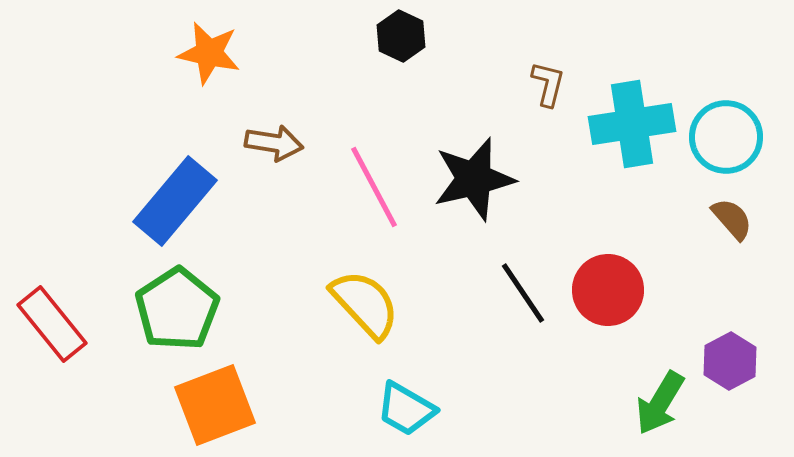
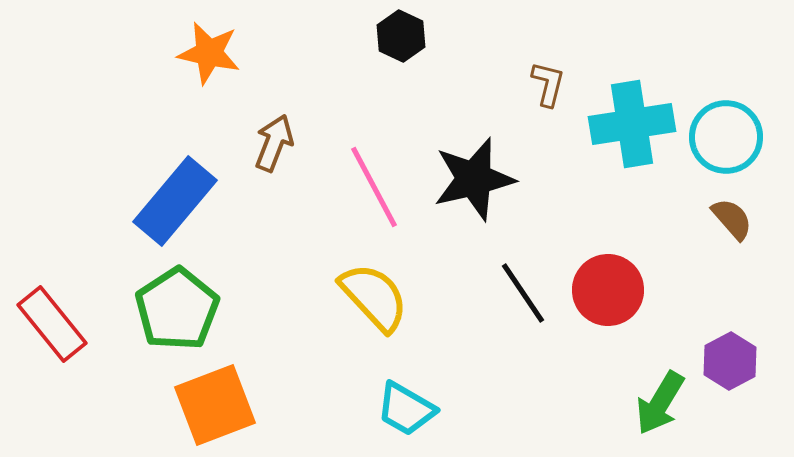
brown arrow: rotated 78 degrees counterclockwise
yellow semicircle: moved 9 px right, 7 px up
